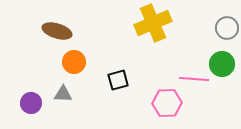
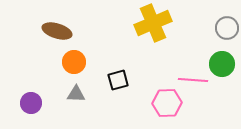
pink line: moved 1 px left, 1 px down
gray triangle: moved 13 px right
